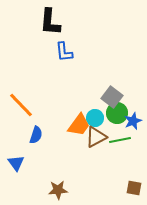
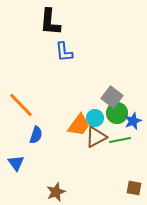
brown star: moved 2 px left, 2 px down; rotated 18 degrees counterclockwise
